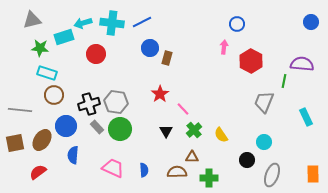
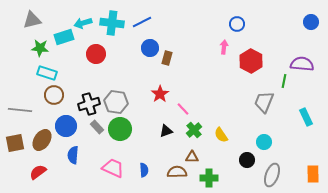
black triangle at (166, 131): rotated 40 degrees clockwise
